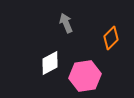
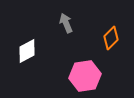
white diamond: moved 23 px left, 12 px up
